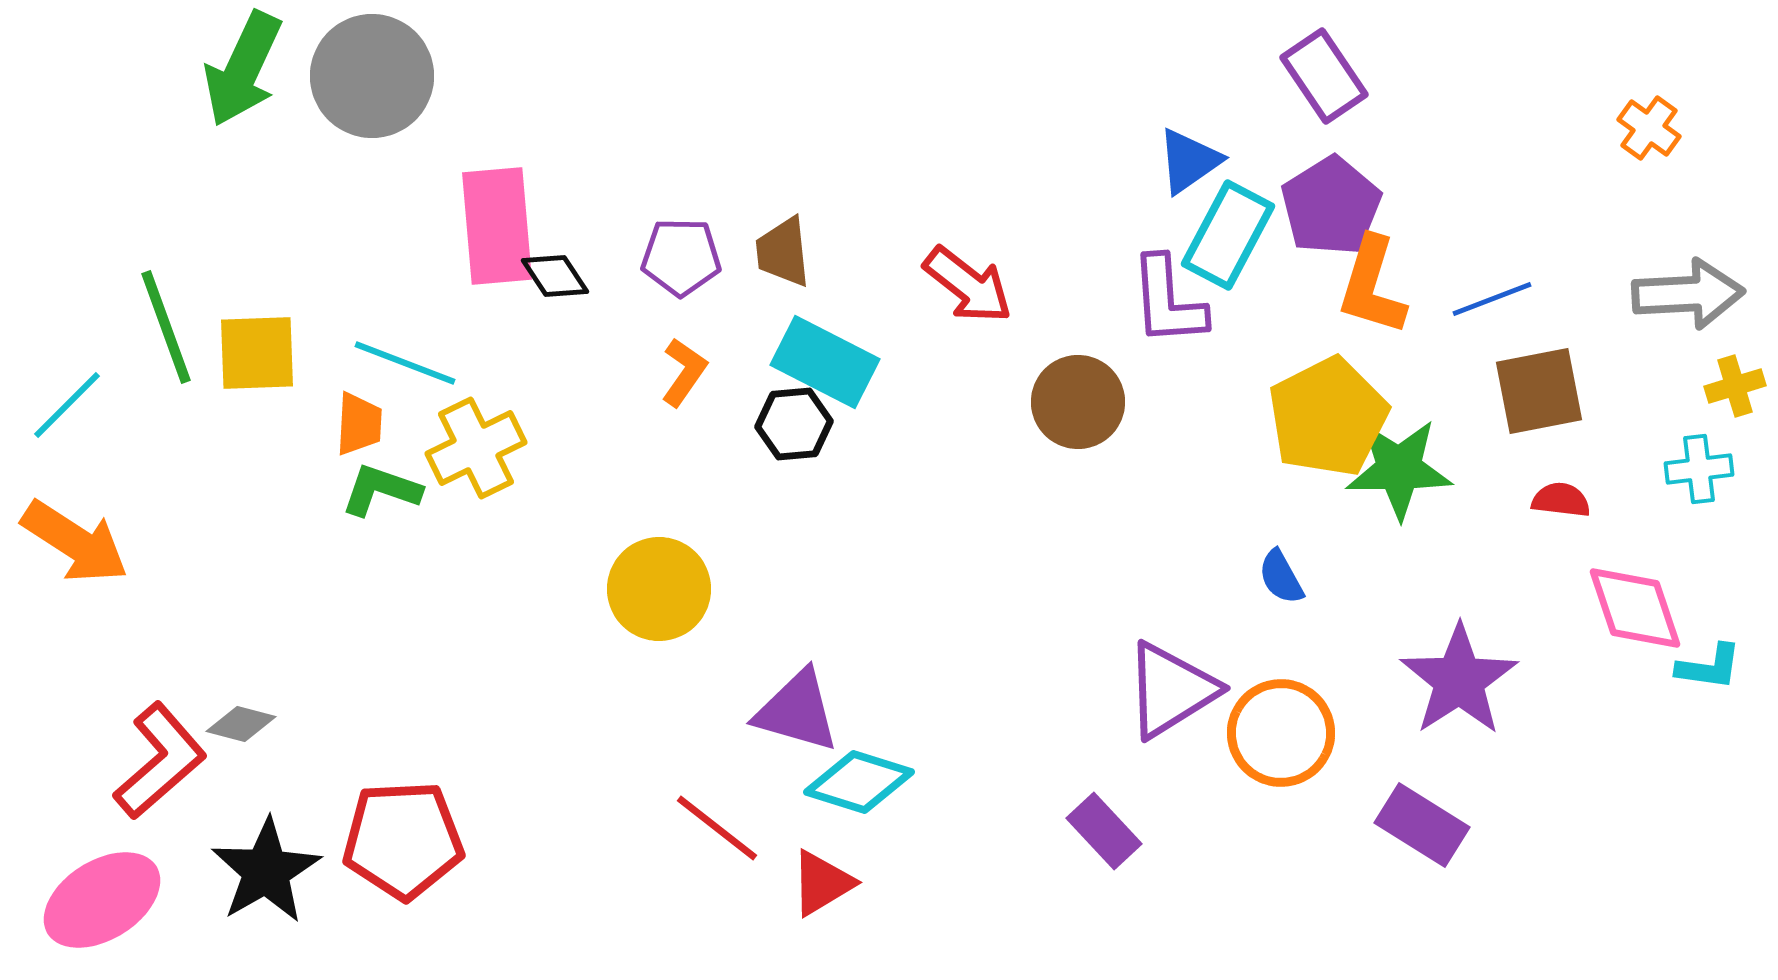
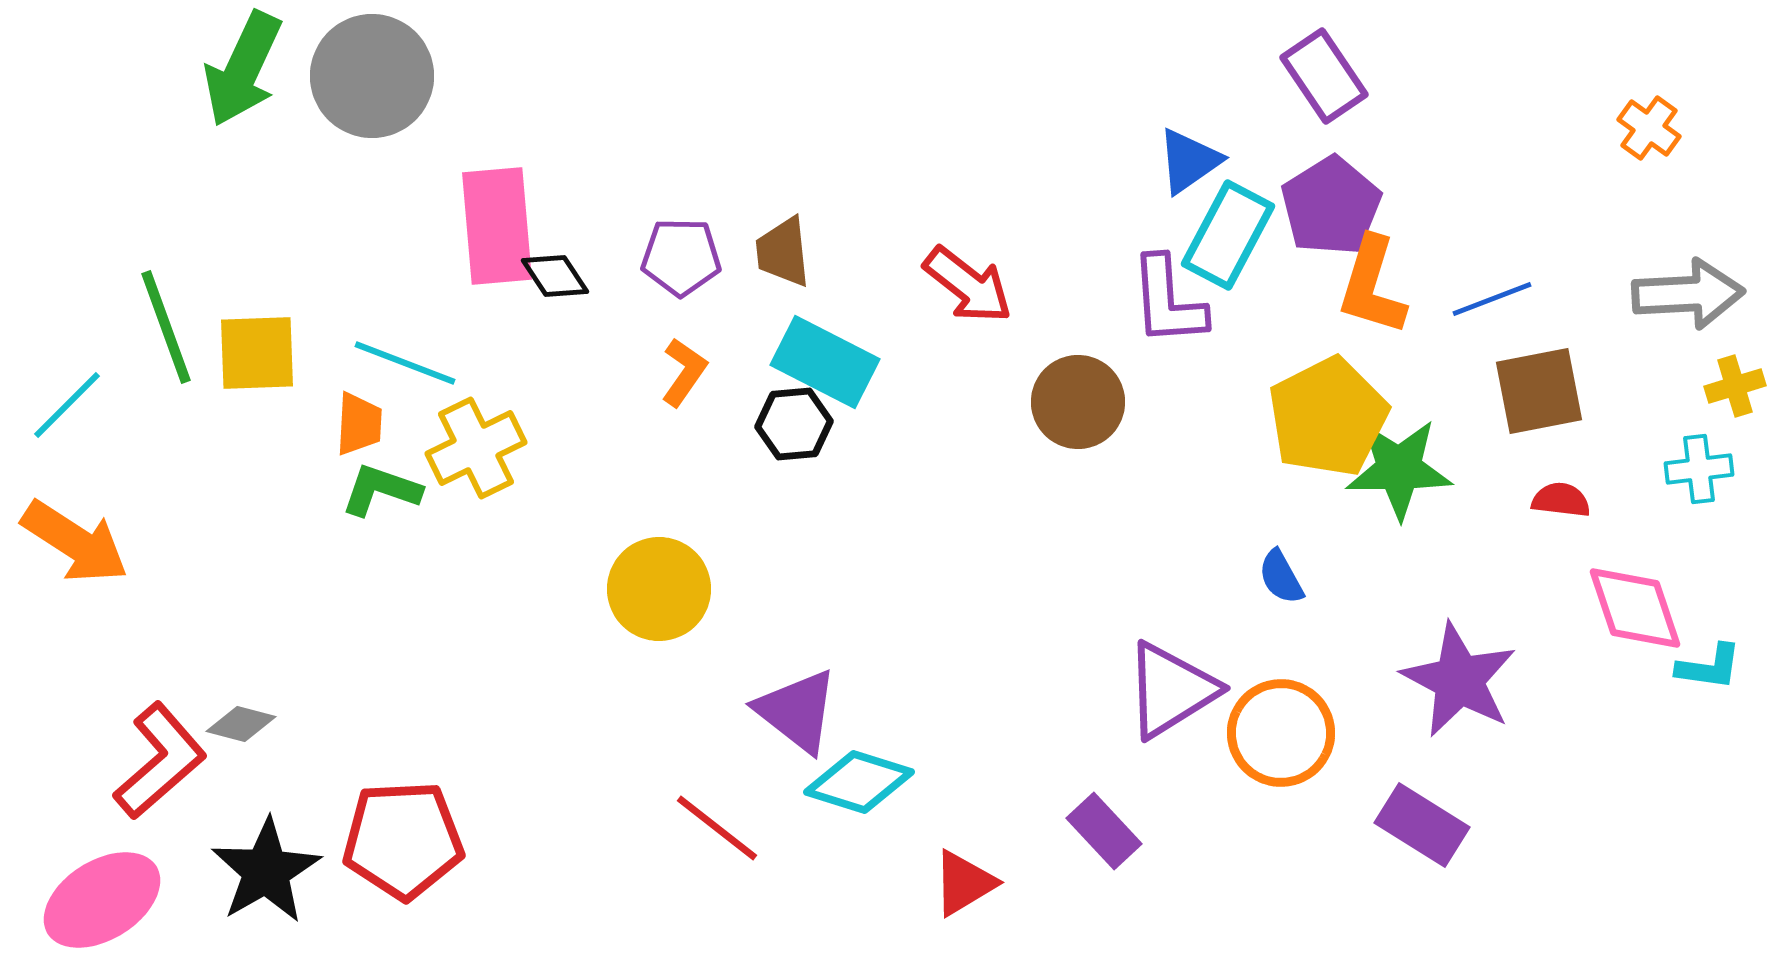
purple star at (1459, 680): rotated 11 degrees counterclockwise
purple triangle at (797, 711): rotated 22 degrees clockwise
red triangle at (822, 883): moved 142 px right
